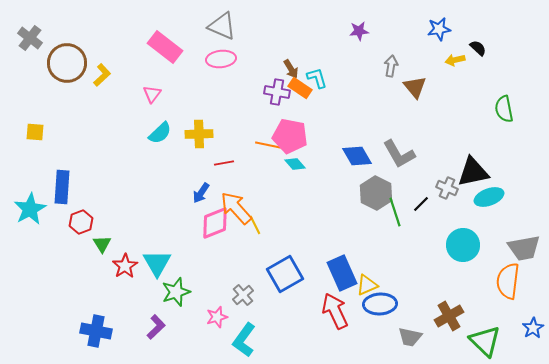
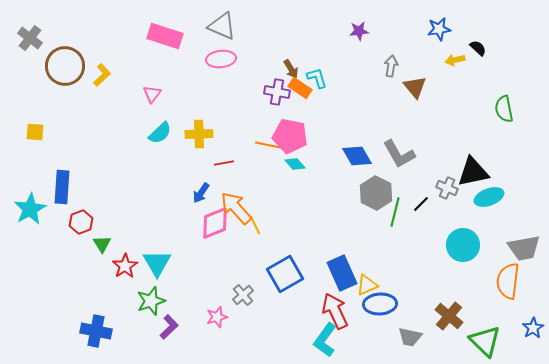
pink rectangle at (165, 47): moved 11 px up; rotated 20 degrees counterclockwise
brown circle at (67, 63): moved 2 px left, 3 px down
green line at (395, 212): rotated 32 degrees clockwise
green star at (176, 292): moved 25 px left, 9 px down
brown cross at (449, 316): rotated 20 degrees counterclockwise
purple L-shape at (156, 327): moved 13 px right
cyan L-shape at (244, 340): moved 81 px right
